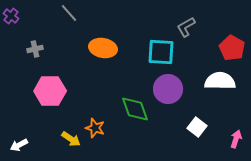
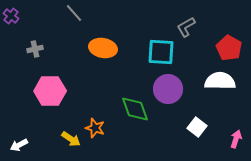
gray line: moved 5 px right
red pentagon: moved 3 px left
